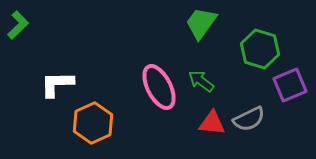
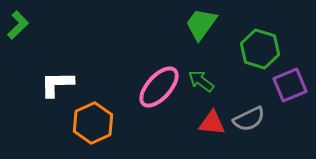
green trapezoid: moved 1 px down
pink ellipse: rotated 69 degrees clockwise
